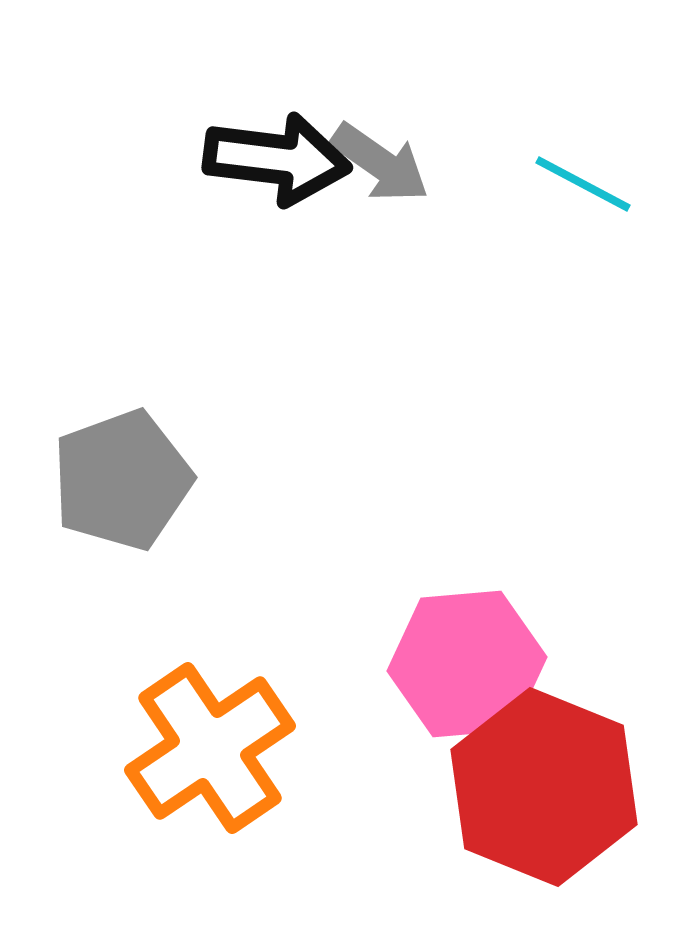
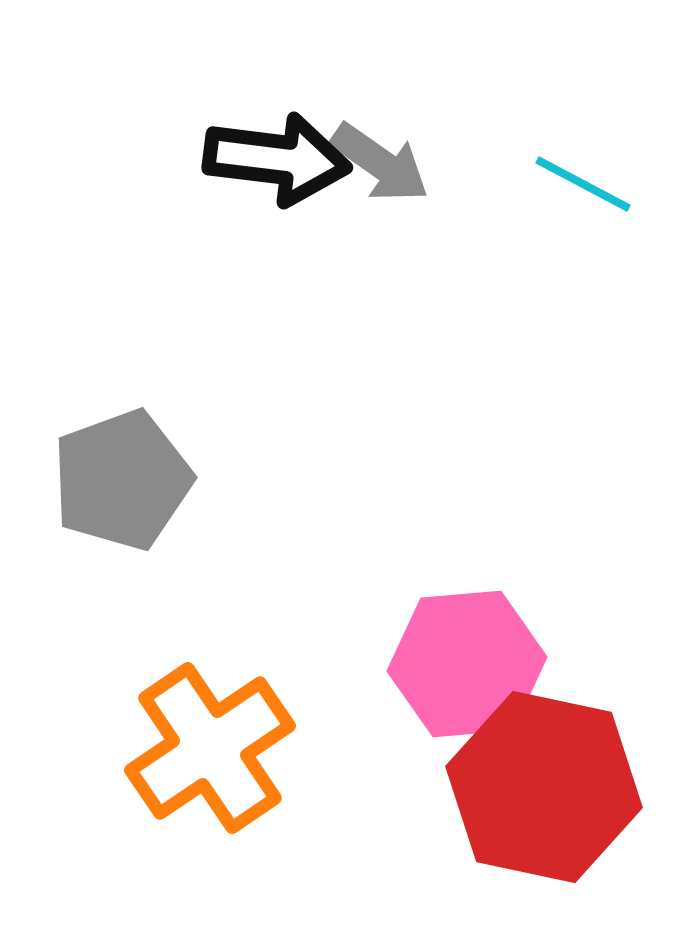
red hexagon: rotated 10 degrees counterclockwise
